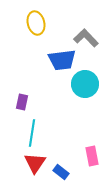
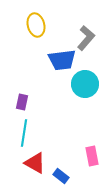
yellow ellipse: moved 2 px down
gray L-shape: rotated 85 degrees clockwise
cyan line: moved 8 px left
red triangle: rotated 35 degrees counterclockwise
blue rectangle: moved 4 px down
